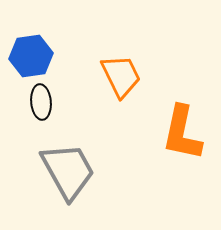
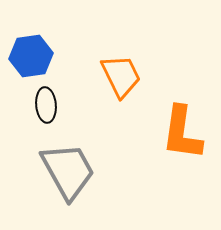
black ellipse: moved 5 px right, 3 px down
orange L-shape: rotated 4 degrees counterclockwise
